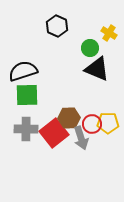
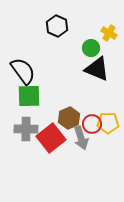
green circle: moved 1 px right
black semicircle: rotated 72 degrees clockwise
green square: moved 2 px right, 1 px down
brown hexagon: rotated 20 degrees counterclockwise
red square: moved 3 px left, 5 px down
